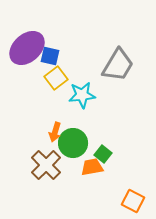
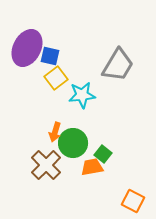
purple ellipse: rotated 21 degrees counterclockwise
